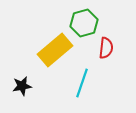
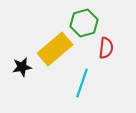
yellow rectangle: moved 1 px up
black star: moved 19 px up
